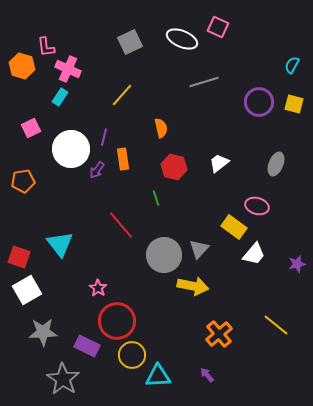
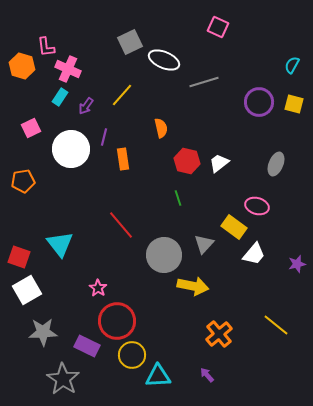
white ellipse at (182, 39): moved 18 px left, 21 px down
red hexagon at (174, 167): moved 13 px right, 6 px up
purple arrow at (97, 170): moved 11 px left, 64 px up
green line at (156, 198): moved 22 px right
gray triangle at (199, 249): moved 5 px right, 5 px up
